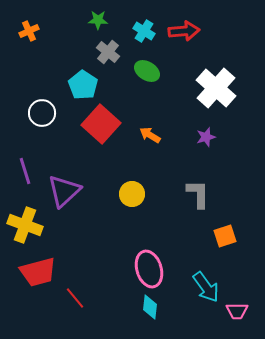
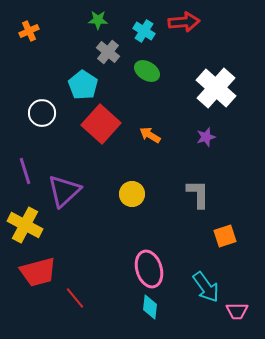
red arrow: moved 9 px up
yellow cross: rotated 8 degrees clockwise
